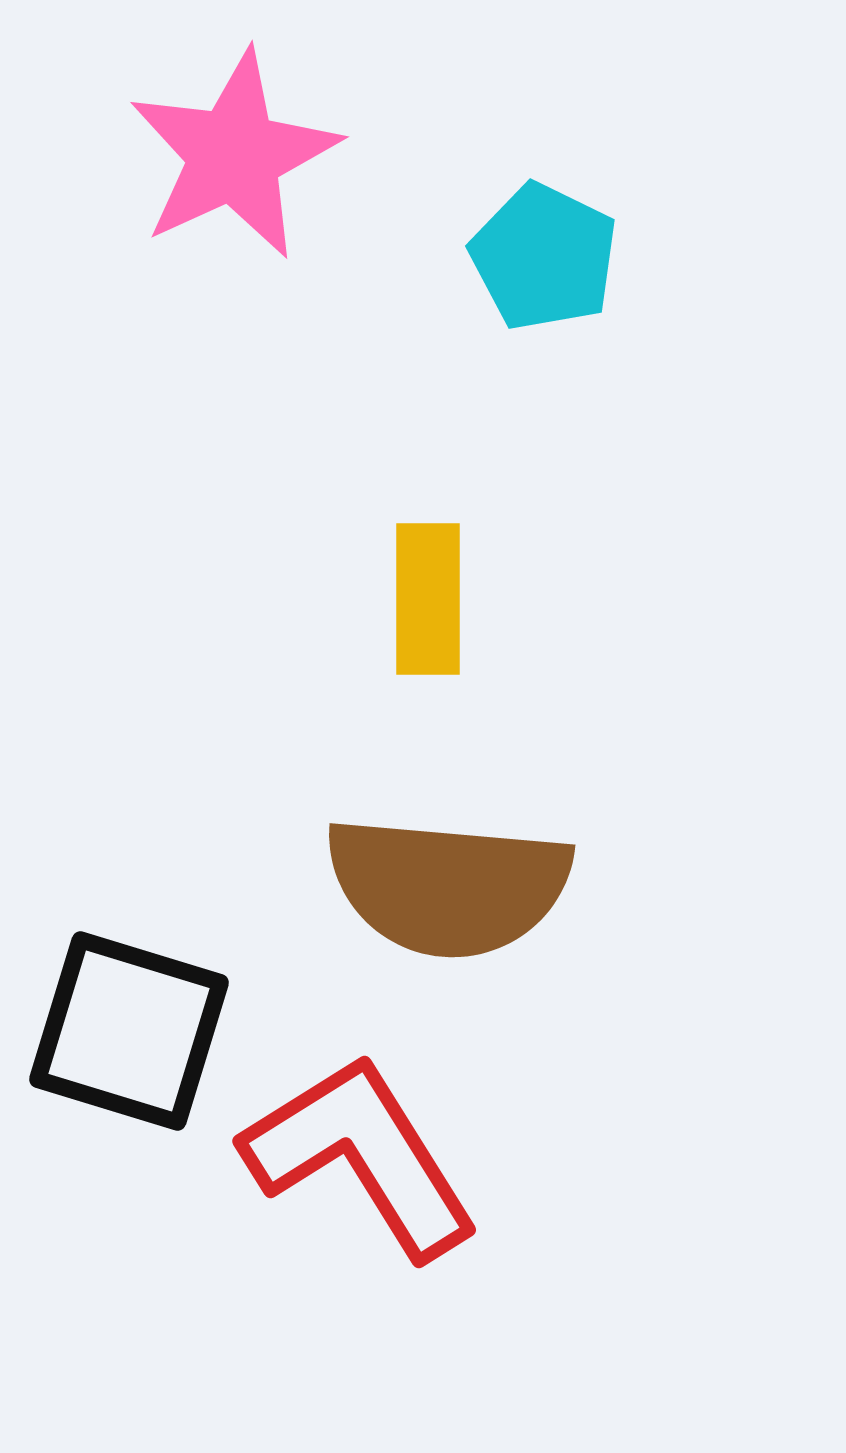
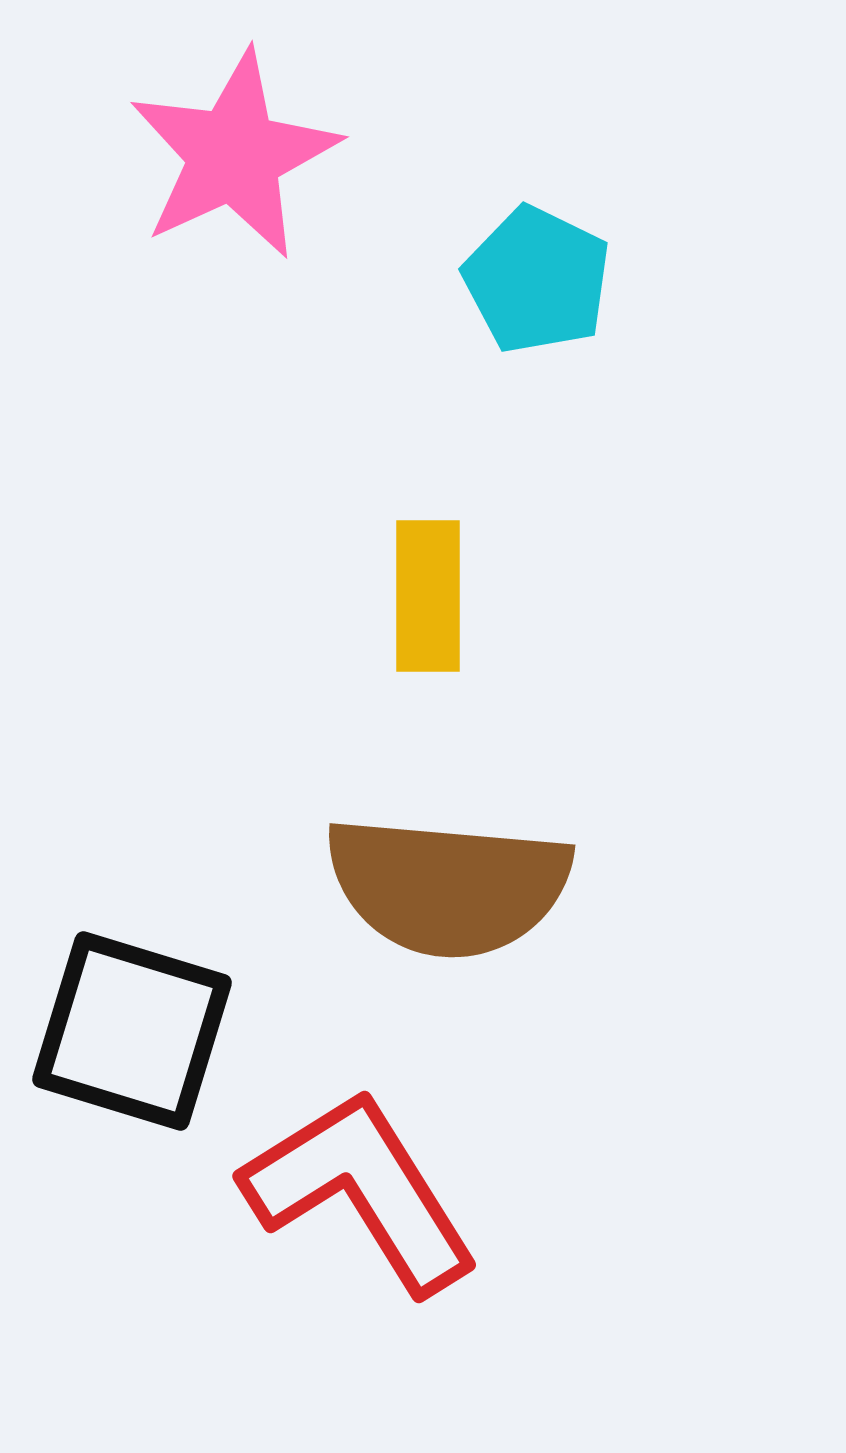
cyan pentagon: moved 7 px left, 23 px down
yellow rectangle: moved 3 px up
black square: moved 3 px right
red L-shape: moved 35 px down
